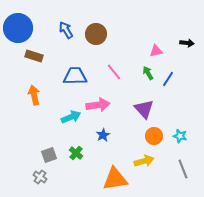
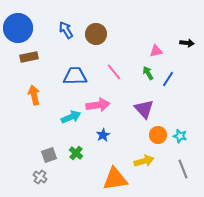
brown rectangle: moved 5 px left, 1 px down; rotated 30 degrees counterclockwise
orange circle: moved 4 px right, 1 px up
